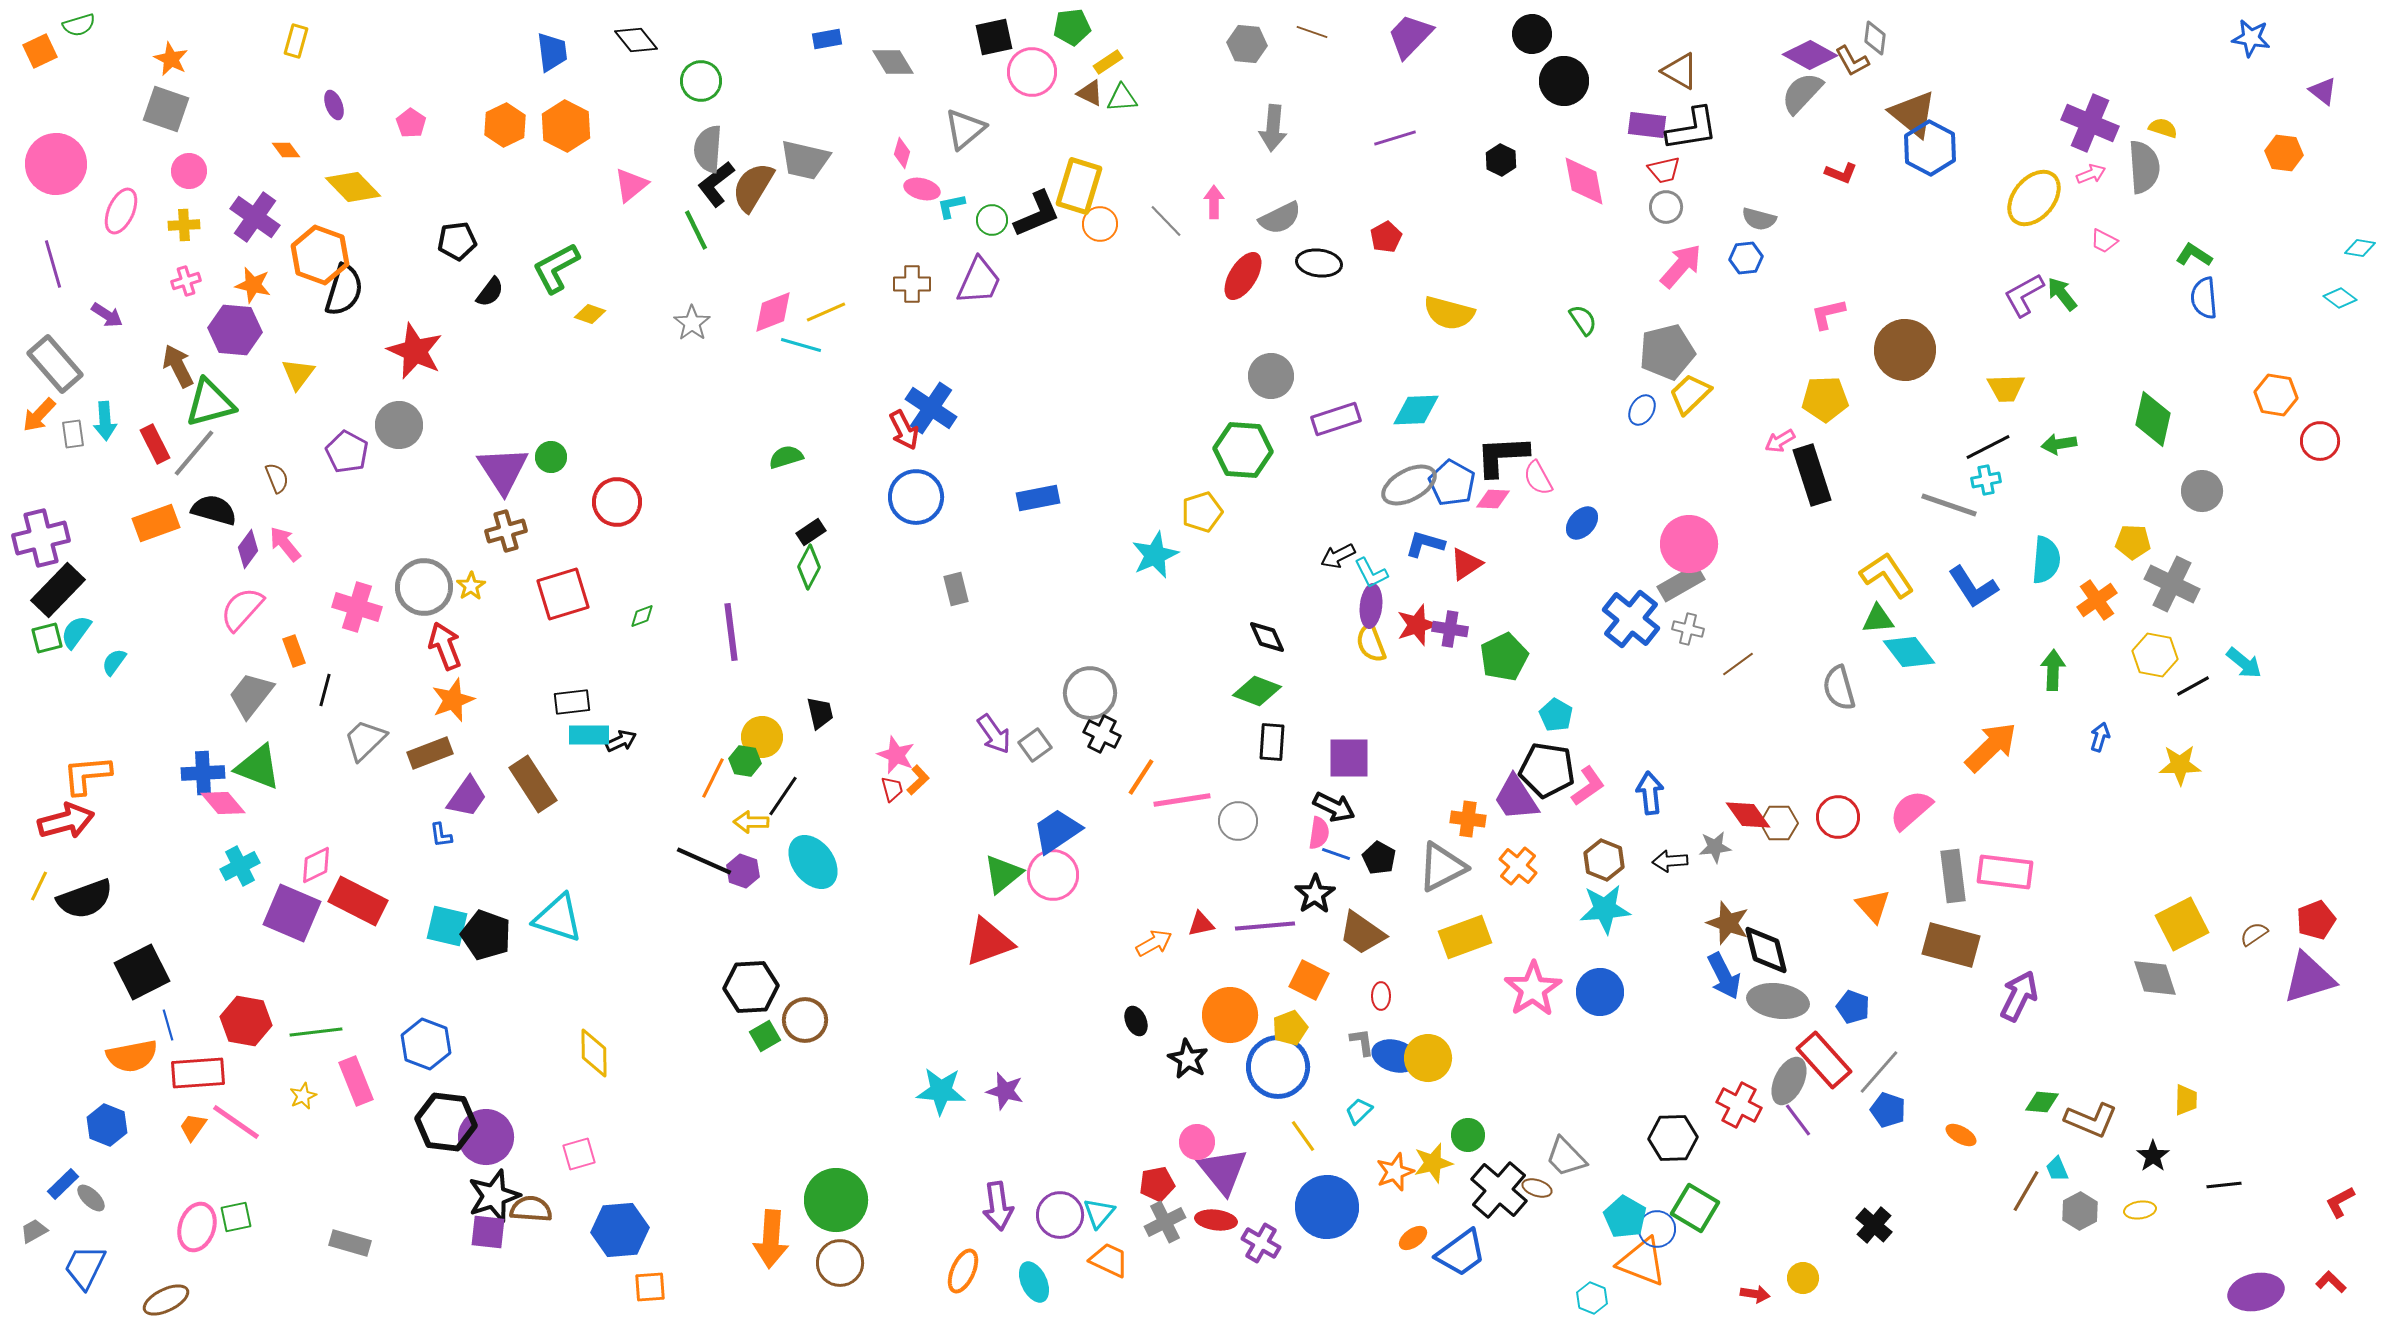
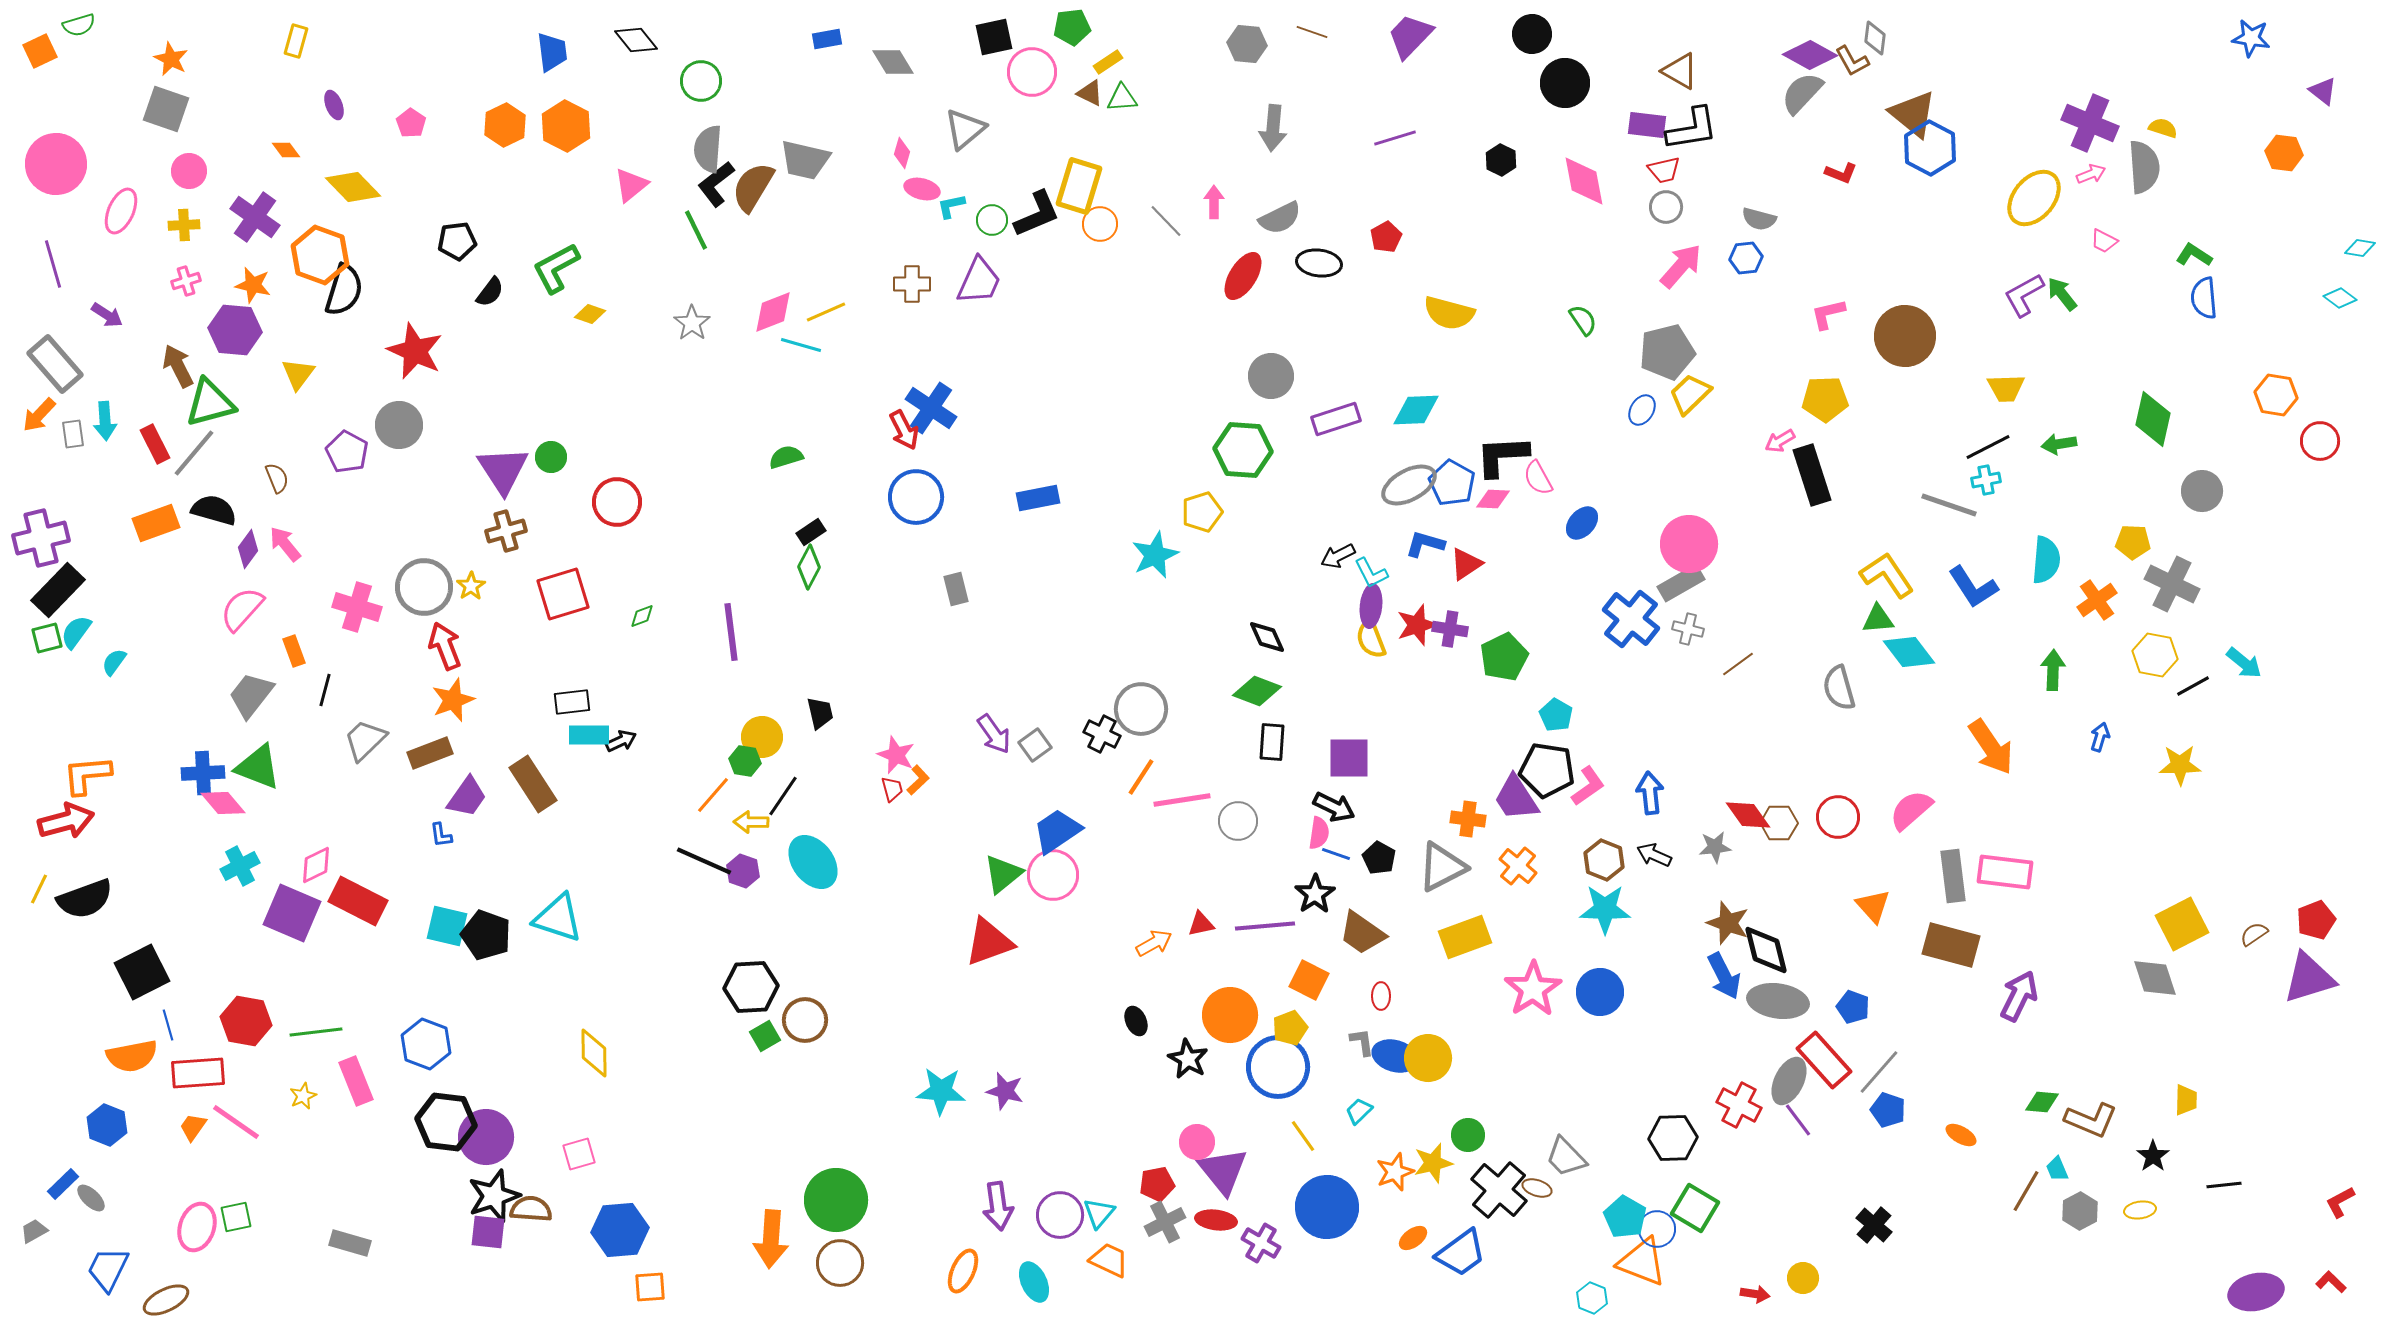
black circle at (1564, 81): moved 1 px right, 2 px down
brown circle at (1905, 350): moved 14 px up
yellow semicircle at (1371, 643): moved 4 px up
gray circle at (1090, 693): moved 51 px right, 16 px down
orange arrow at (1991, 747): rotated 100 degrees clockwise
orange line at (713, 778): moved 17 px down; rotated 15 degrees clockwise
black arrow at (1670, 861): moved 16 px left, 6 px up; rotated 28 degrees clockwise
yellow line at (39, 886): moved 3 px down
cyan star at (1605, 909): rotated 6 degrees clockwise
blue trapezoid at (85, 1267): moved 23 px right, 2 px down
